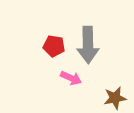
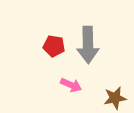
pink arrow: moved 7 px down
